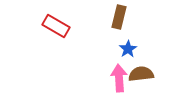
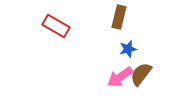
blue star: rotated 18 degrees clockwise
brown semicircle: rotated 45 degrees counterclockwise
pink arrow: moved 1 px right, 1 px up; rotated 120 degrees counterclockwise
